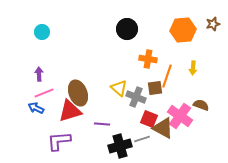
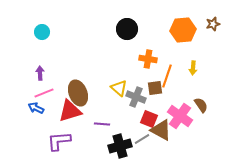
purple arrow: moved 1 px right, 1 px up
brown semicircle: rotated 35 degrees clockwise
brown triangle: moved 2 px left, 2 px down
gray line: rotated 14 degrees counterclockwise
